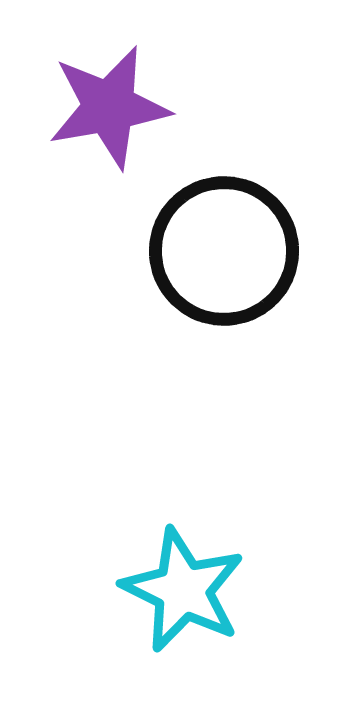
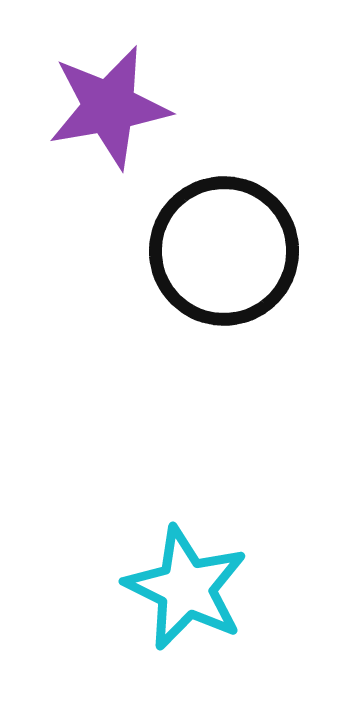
cyan star: moved 3 px right, 2 px up
